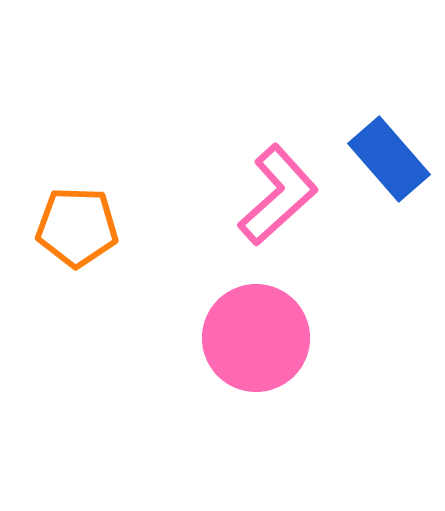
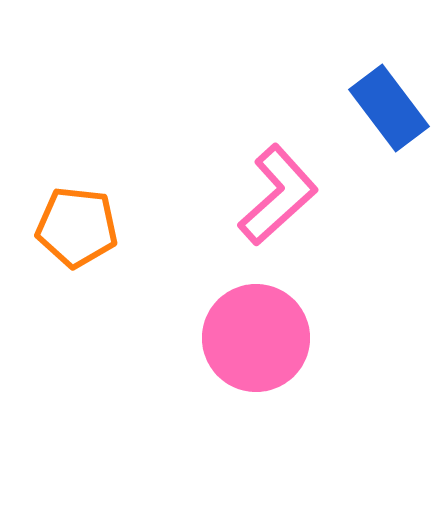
blue rectangle: moved 51 px up; rotated 4 degrees clockwise
orange pentagon: rotated 4 degrees clockwise
